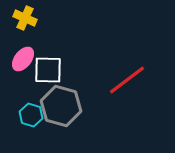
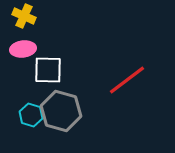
yellow cross: moved 1 px left, 2 px up
pink ellipse: moved 10 px up; rotated 45 degrees clockwise
gray hexagon: moved 5 px down
